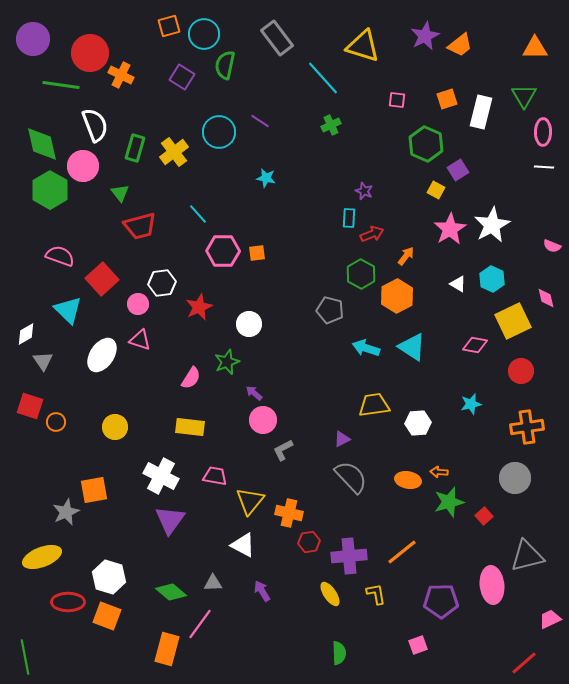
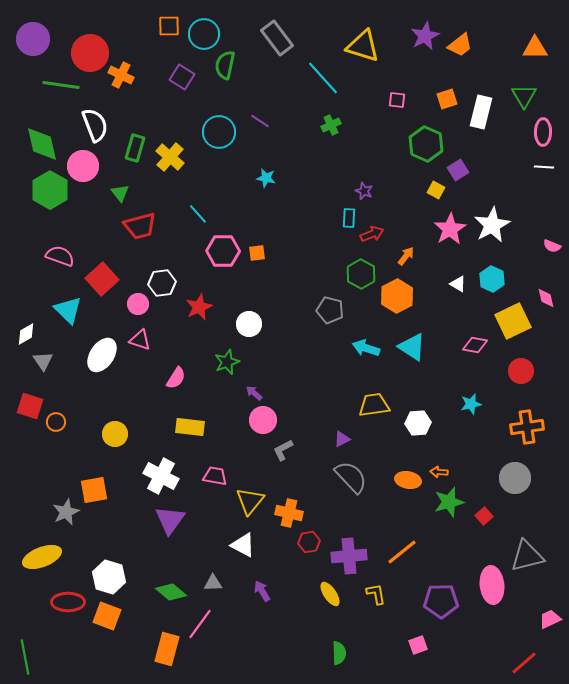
orange square at (169, 26): rotated 15 degrees clockwise
yellow cross at (174, 152): moved 4 px left, 5 px down; rotated 12 degrees counterclockwise
pink semicircle at (191, 378): moved 15 px left
yellow circle at (115, 427): moved 7 px down
